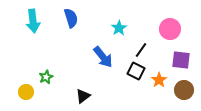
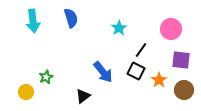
pink circle: moved 1 px right
blue arrow: moved 15 px down
